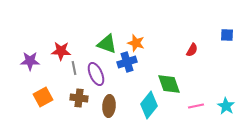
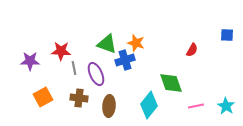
blue cross: moved 2 px left, 2 px up
green diamond: moved 2 px right, 1 px up
